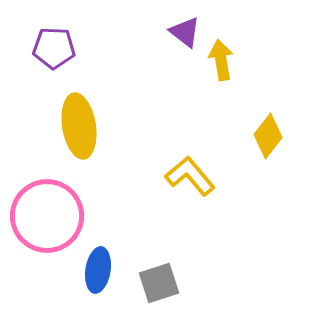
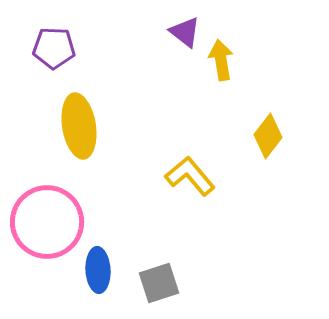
pink circle: moved 6 px down
blue ellipse: rotated 12 degrees counterclockwise
